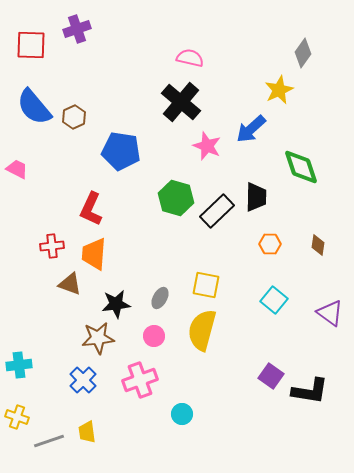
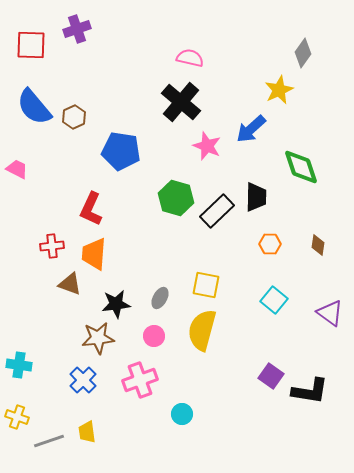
cyan cross: rotated 15 degrees clockwise
